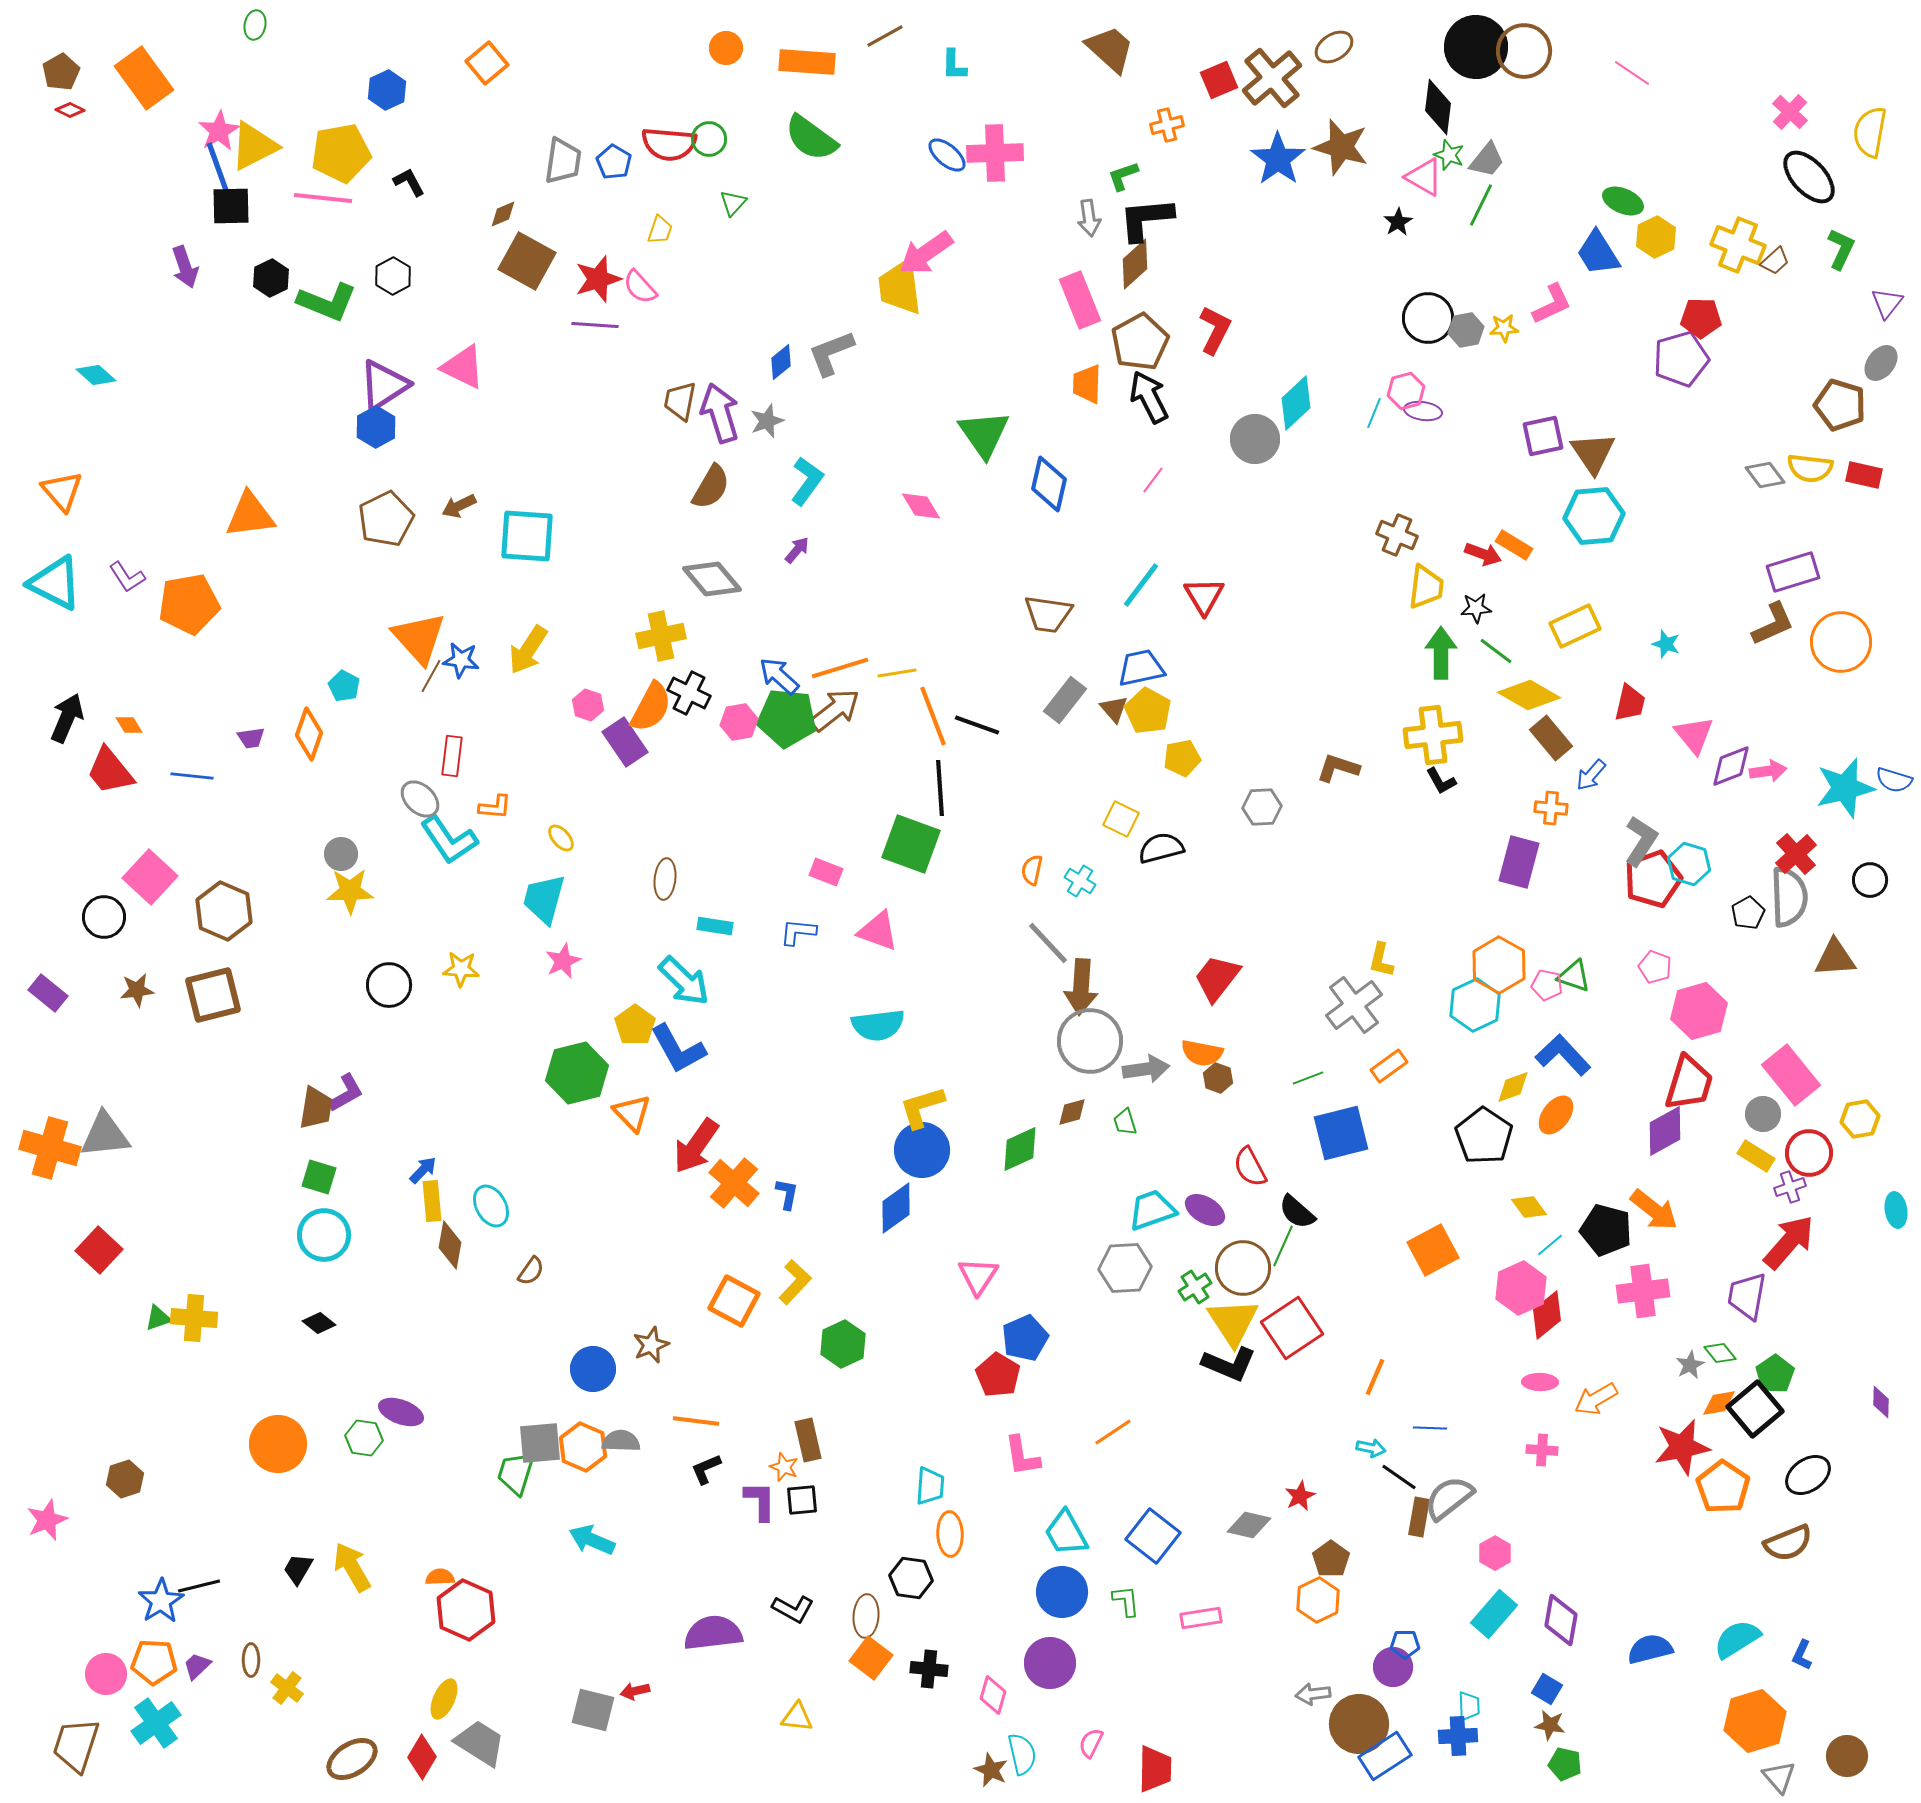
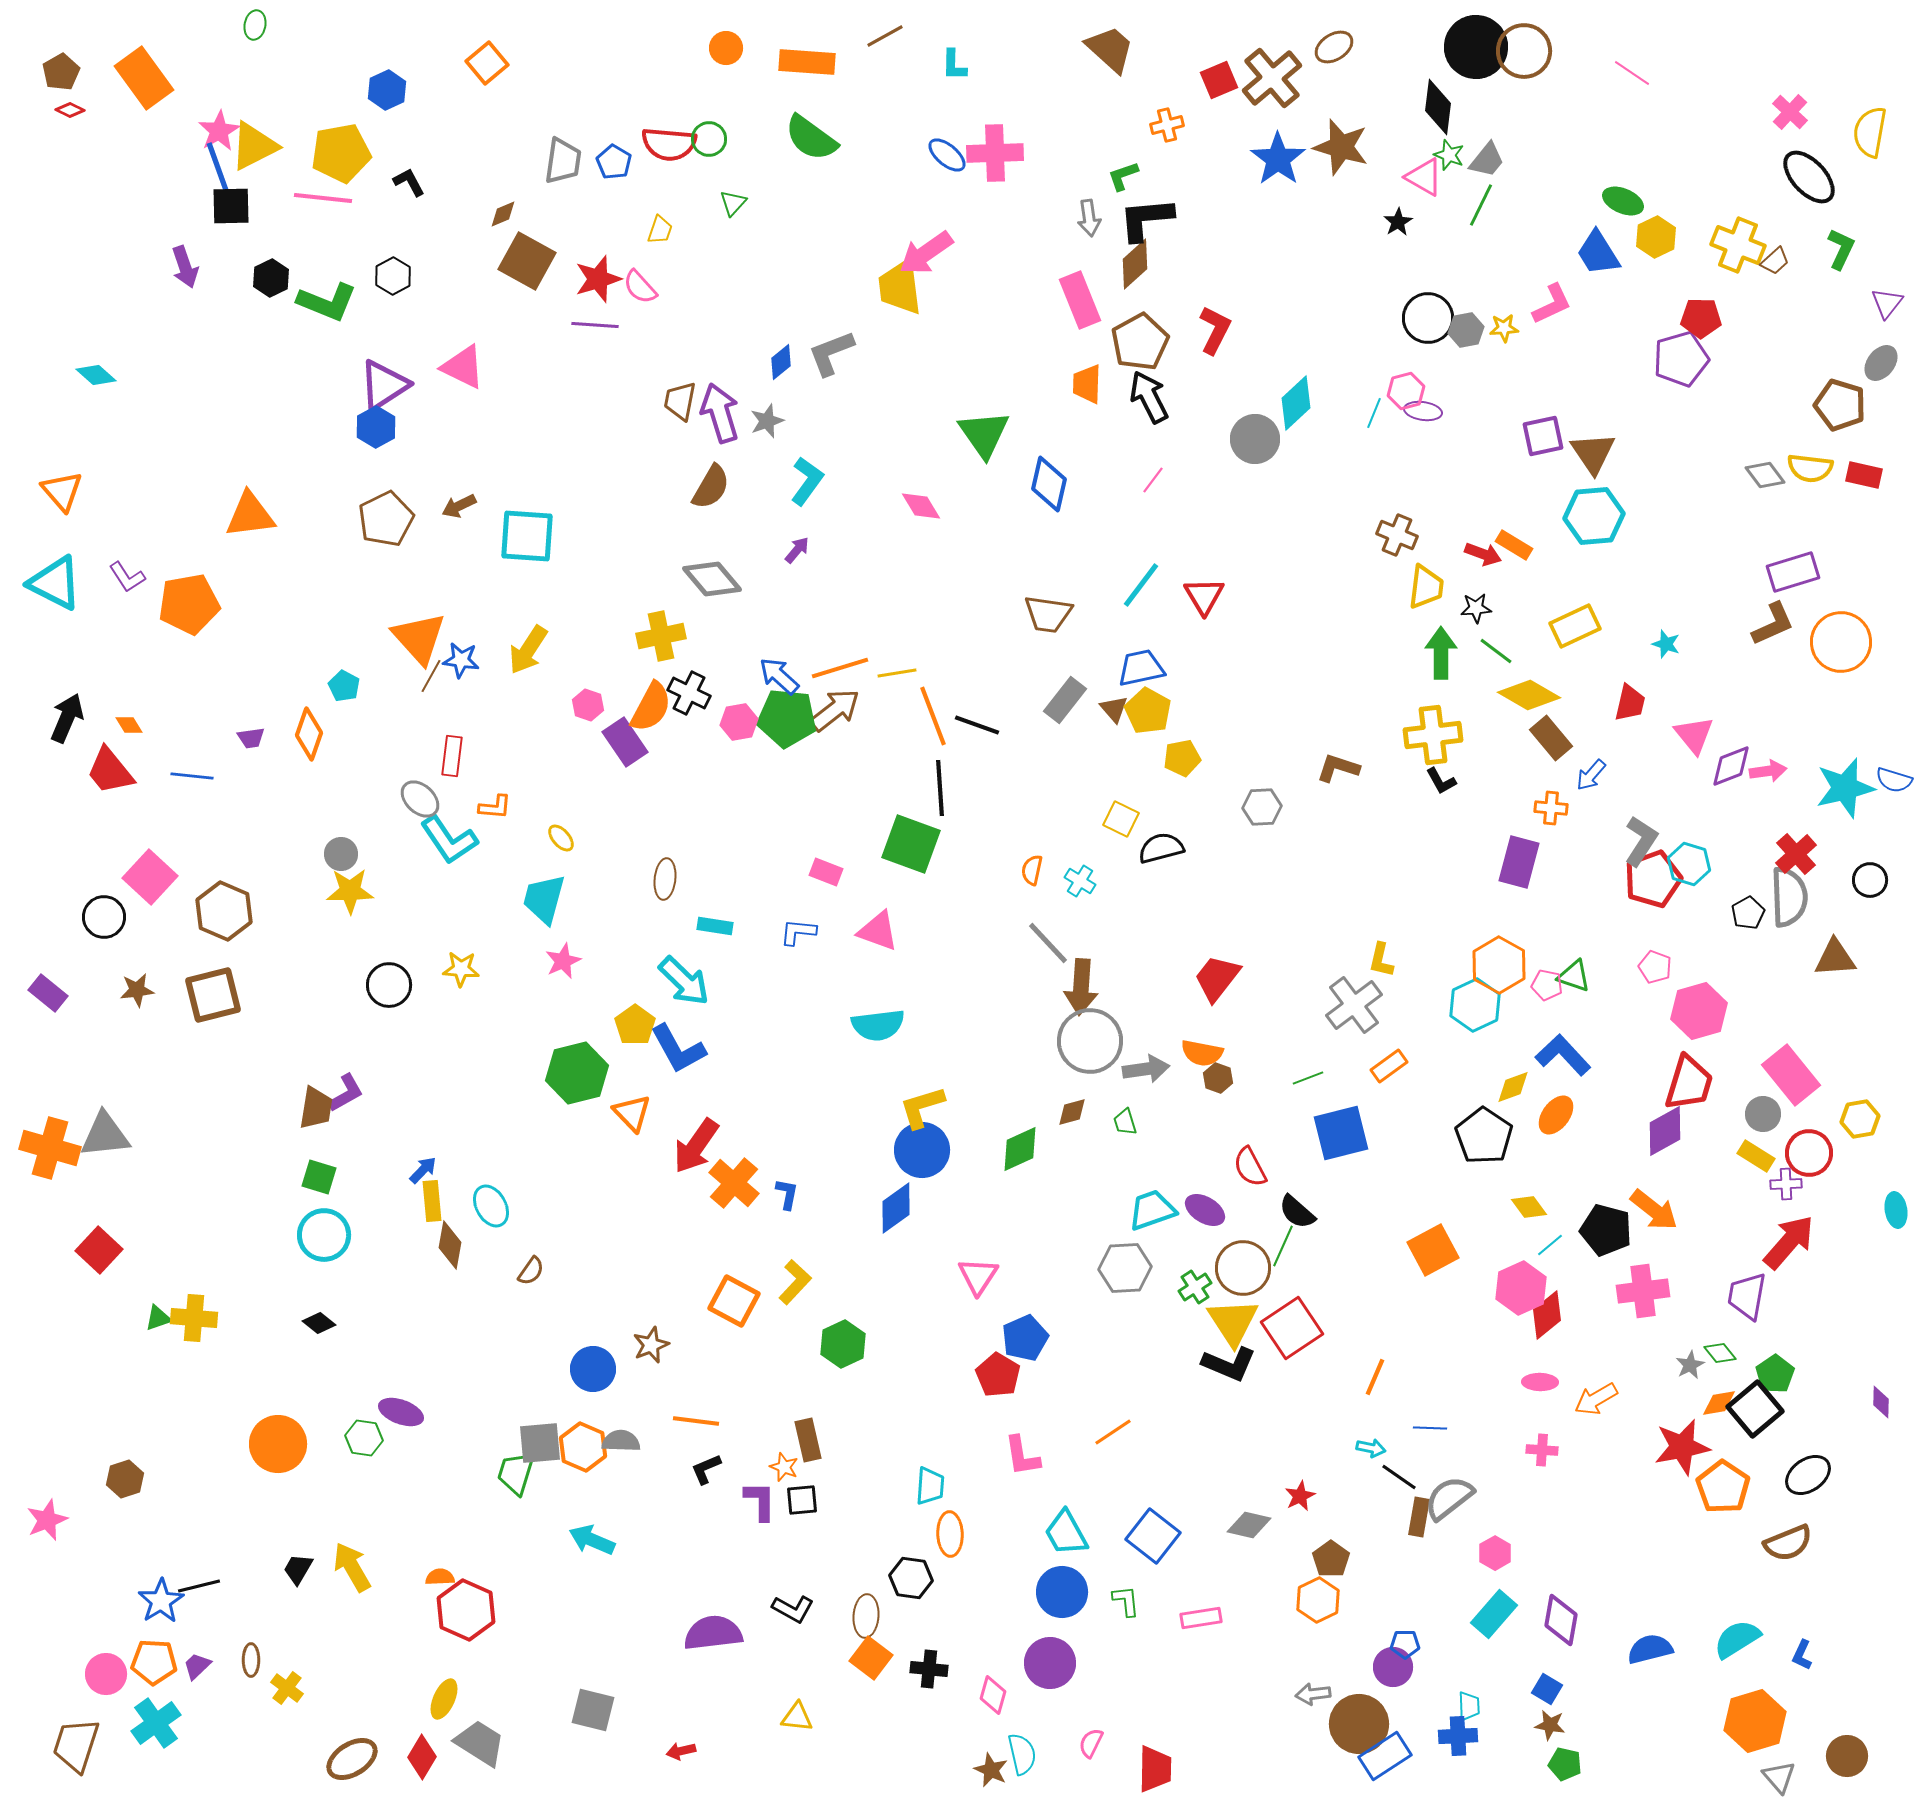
purple cross at (1790, 1187): moved 4 px left, 3 px up; rotated 16 degrees clockwise
red arrow at (635, 1691): moved 46 px right, 60 px down
